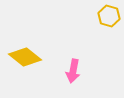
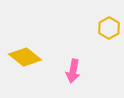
yellow hexagon: moved 12 px down; rotated 15 degrees clockwise
